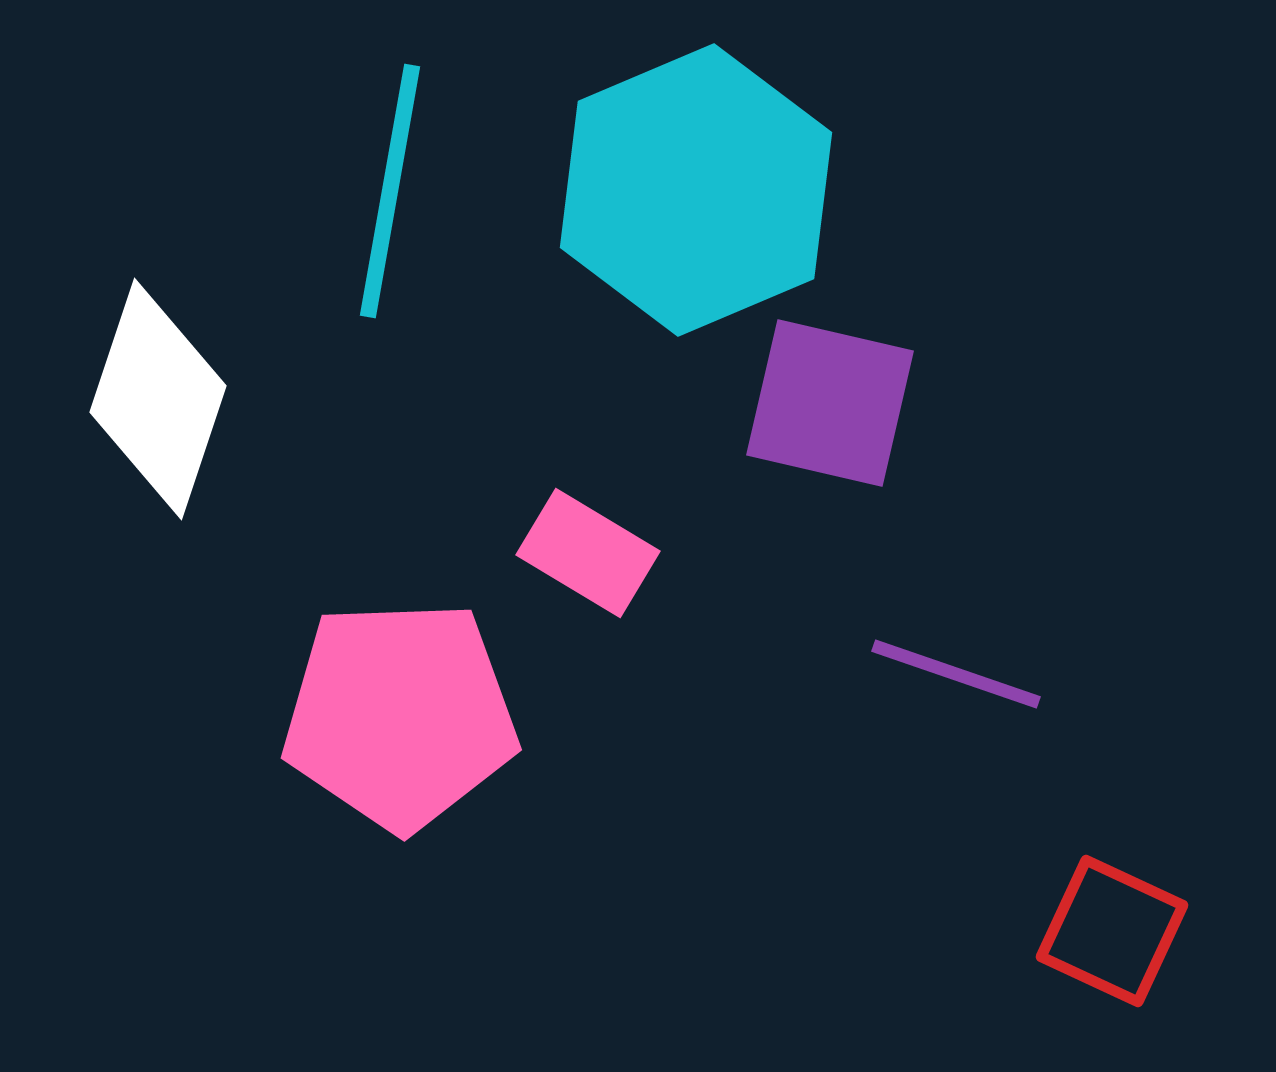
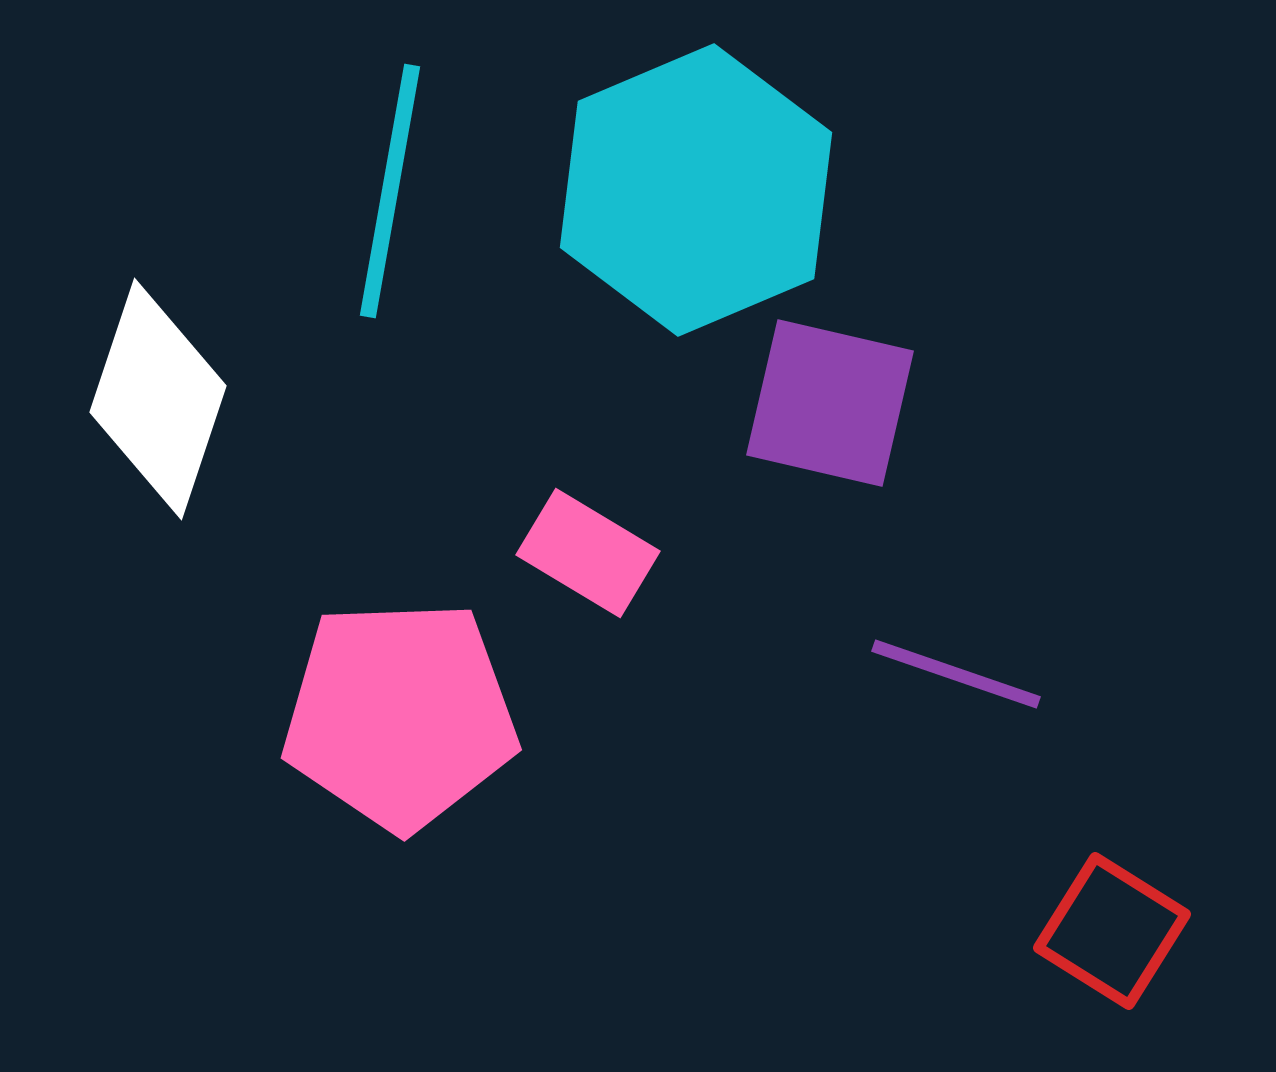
red square: rotated 7 degrees clockwise
